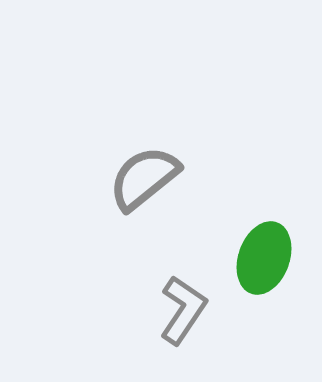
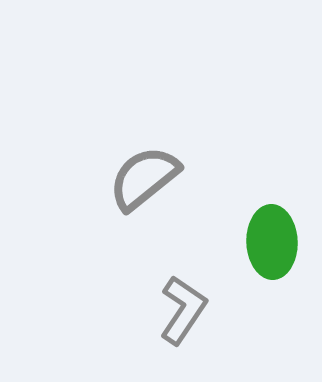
green ellipse: moved 8 px right, 16 px up; rotated 22 degrees counterclockwise
